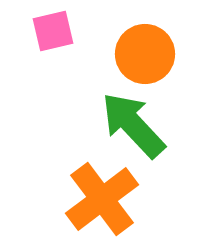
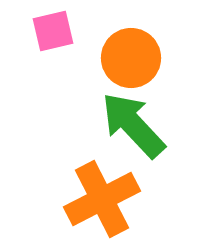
orange circle: moved 14 px left, 4 px down
orange cross: rotated 10 degrees clockwise
